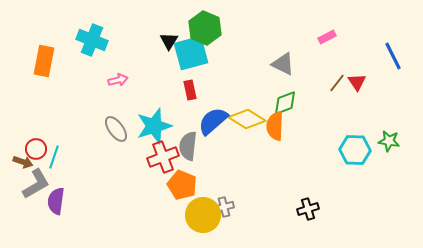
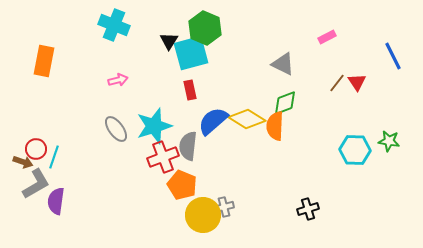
cyan cross: moved 22 px right, 15 px up
